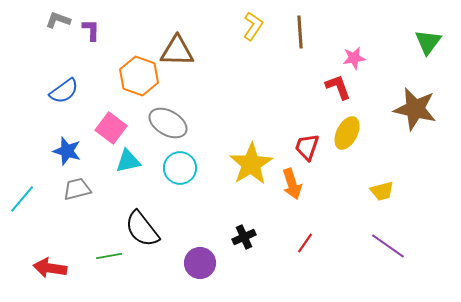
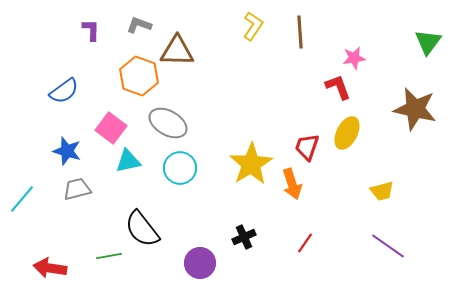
gray L-shape: moved 81 px right, 5 px down
